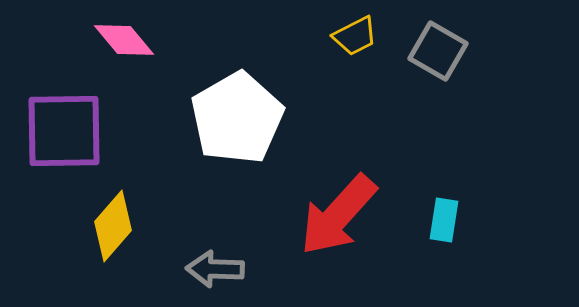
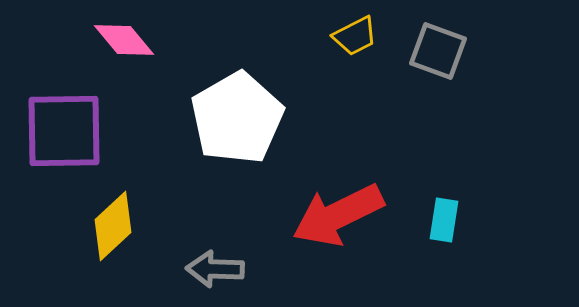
gray square: rotated 10 degrees counterclockwise
red arrow: rotated 22 degrees clockwise
yellow diamond: rotated 6 degrees clockwise
